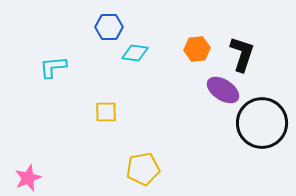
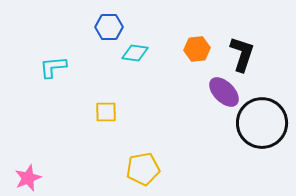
purple ellipse: moved 1 px right, 2 px down; rotated 12 degrees clockwise
